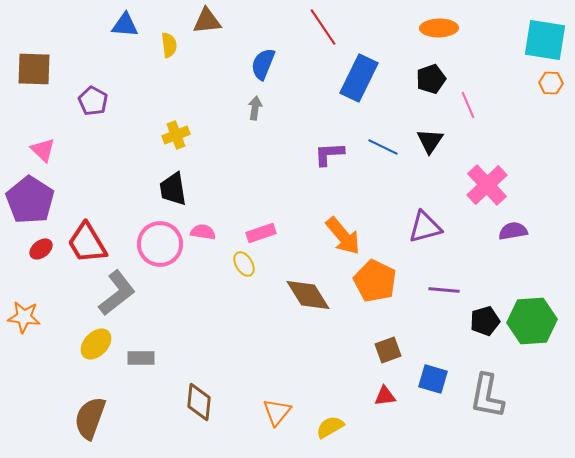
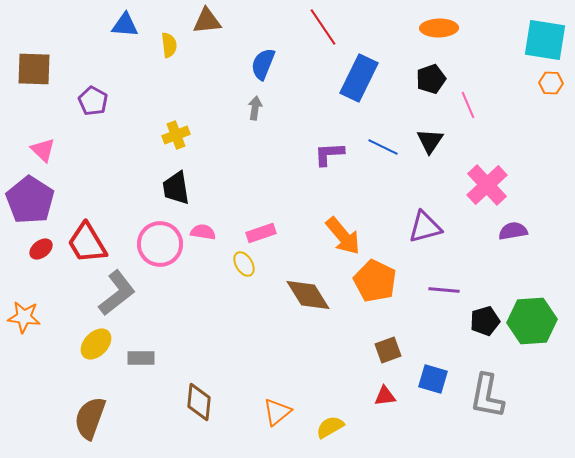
black trapezoid at (173, 189): moved 3 px right, 1 px up
orange triangle at (277, 412): rotated 12 degrees clockwise
